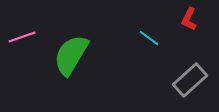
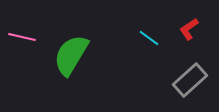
red L-shape: moved 10 px down; rotated 30 degrees clockwise
pink line: rotated 32 degrees clockwise
